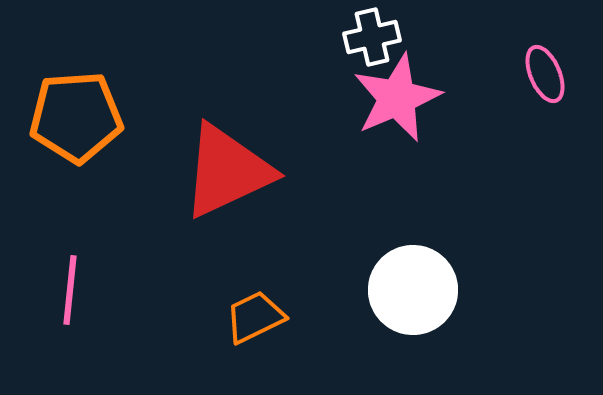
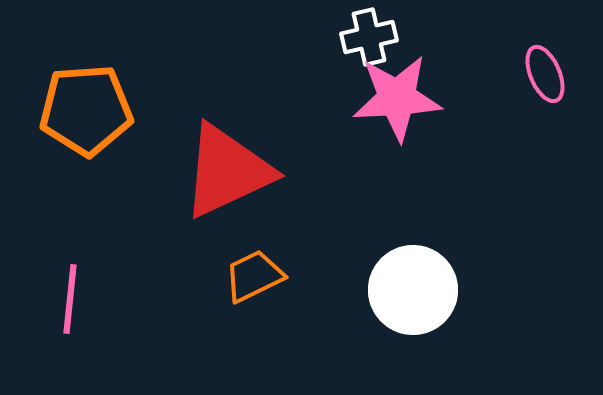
white cross: moved 3 px left
pink star: rotated 20 degrees clockwise
orange pentagon: moved 10 px right, 7 px up
pink line: moved 9 px down
orange trapezoid: moved 1 px left, 41 px up
